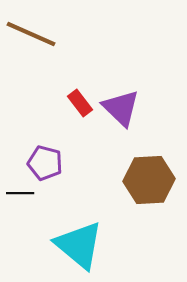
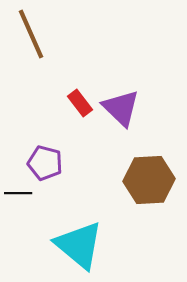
brown line: rotated 42 degrees clockwise
black line: moved 2 px left
